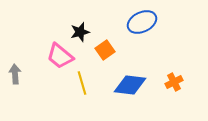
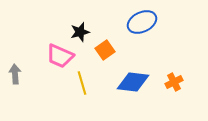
pink trapezoid: rotated 16 degrees counterclockwise
blue diamond: moved 3 px right, 3 px up
